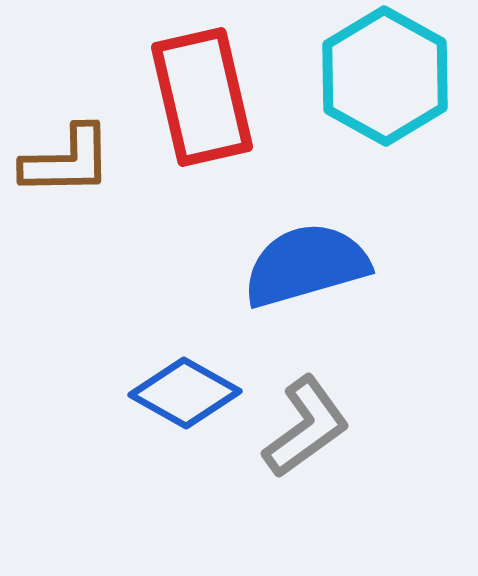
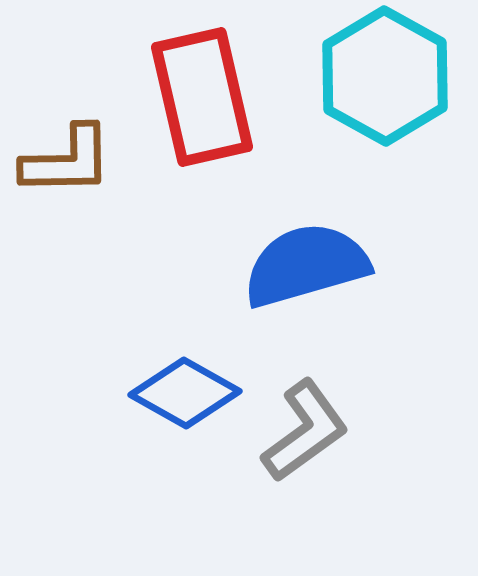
gray L-shape: moved 1 px left, 4 px down
